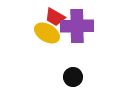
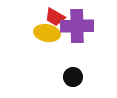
yellow ellipse: rotated 20 degrees counterclockwise
